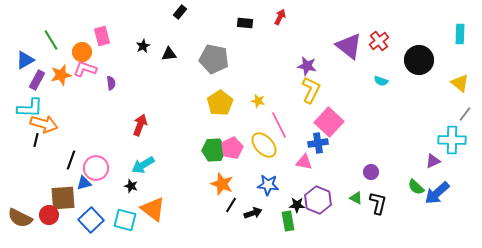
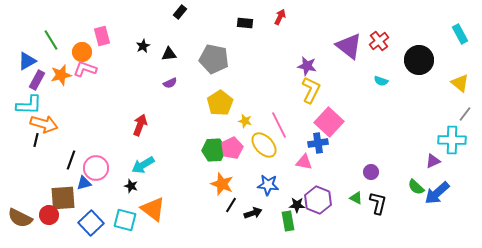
cyan rectangle at (460, 34): rotated 30 degrees counterclockwise
blue triangle at (25, 60): moved 2 px right, 1 px down
purple semicircle at (111, 83): moved 59 px right; rotated 72 degrees clockwise
yellow star at (258, 101): moved 13 px left, 20 px down
cyan L-shape at (30, 108): moved 1 px left, 3 px up
blue square at (91, 220): moved 3 px down
